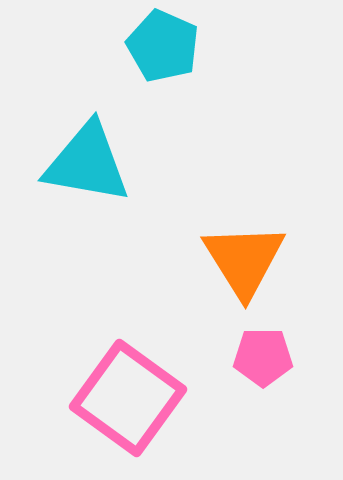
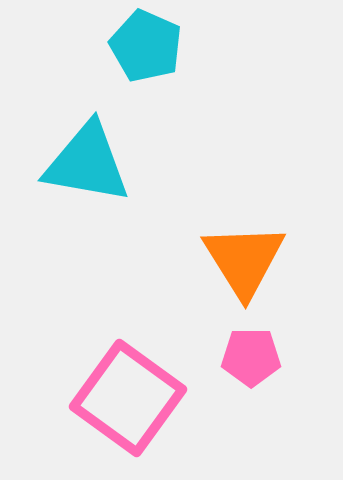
cyan pentagon: moved 17 px left
pink pentagon: moved 12 px left
